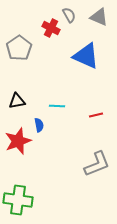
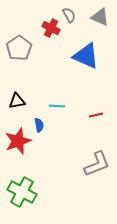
gray triangle: moved 1 px right
green cross: moved 4 px right, 8 px up; rotated 20 degrees clockwise
